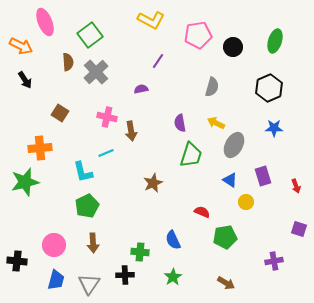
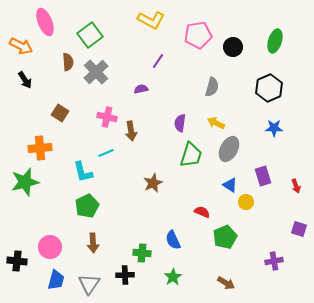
purple semicircle at (180, 123): rotated 18 degrees clockwise
gray ellipse at (234, 145): moved 5 px left, 4 px down
blue triangle at (230, 180): moved 5 px down
green pentagon at (225, 237): rotated 15 degrees counterclockwise
pink circle at (54, 245): moved 4 px left, 2 px down
green cross at (140, 252): moved 2 px right, 1 px down
